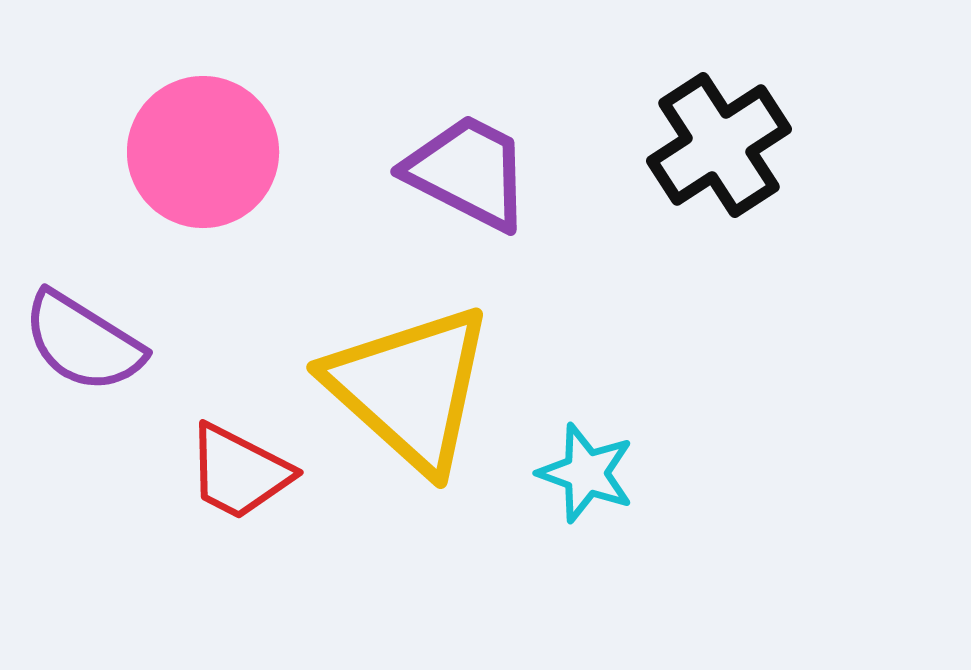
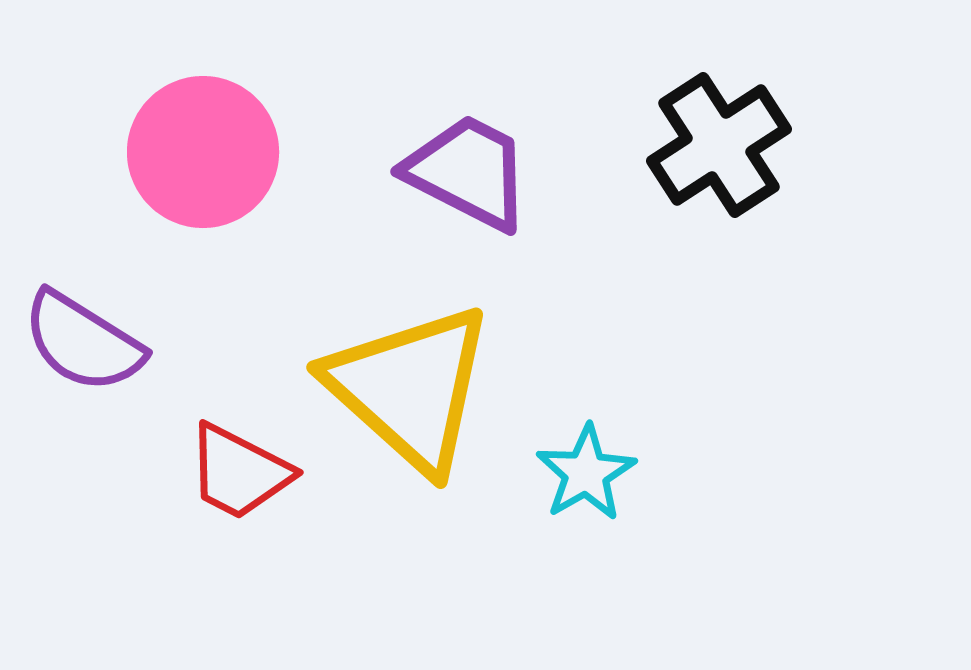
cyan star: rotated 22 degrees clockwise
